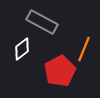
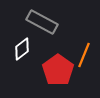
orange line: moved 6 px down
red pentagon: moved 2 px left, 1 px up; rotated 8 degrees counterclockwise
